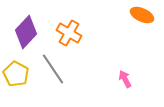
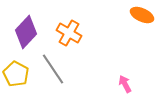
pink arrow: moved 5 px down
